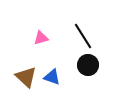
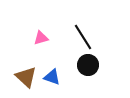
black line: moved 1 px down
